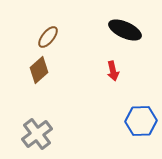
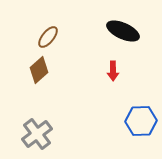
black ellipse: moved 2 px left, 1 px down
red arrow: rotated 12 degrees clockwise
